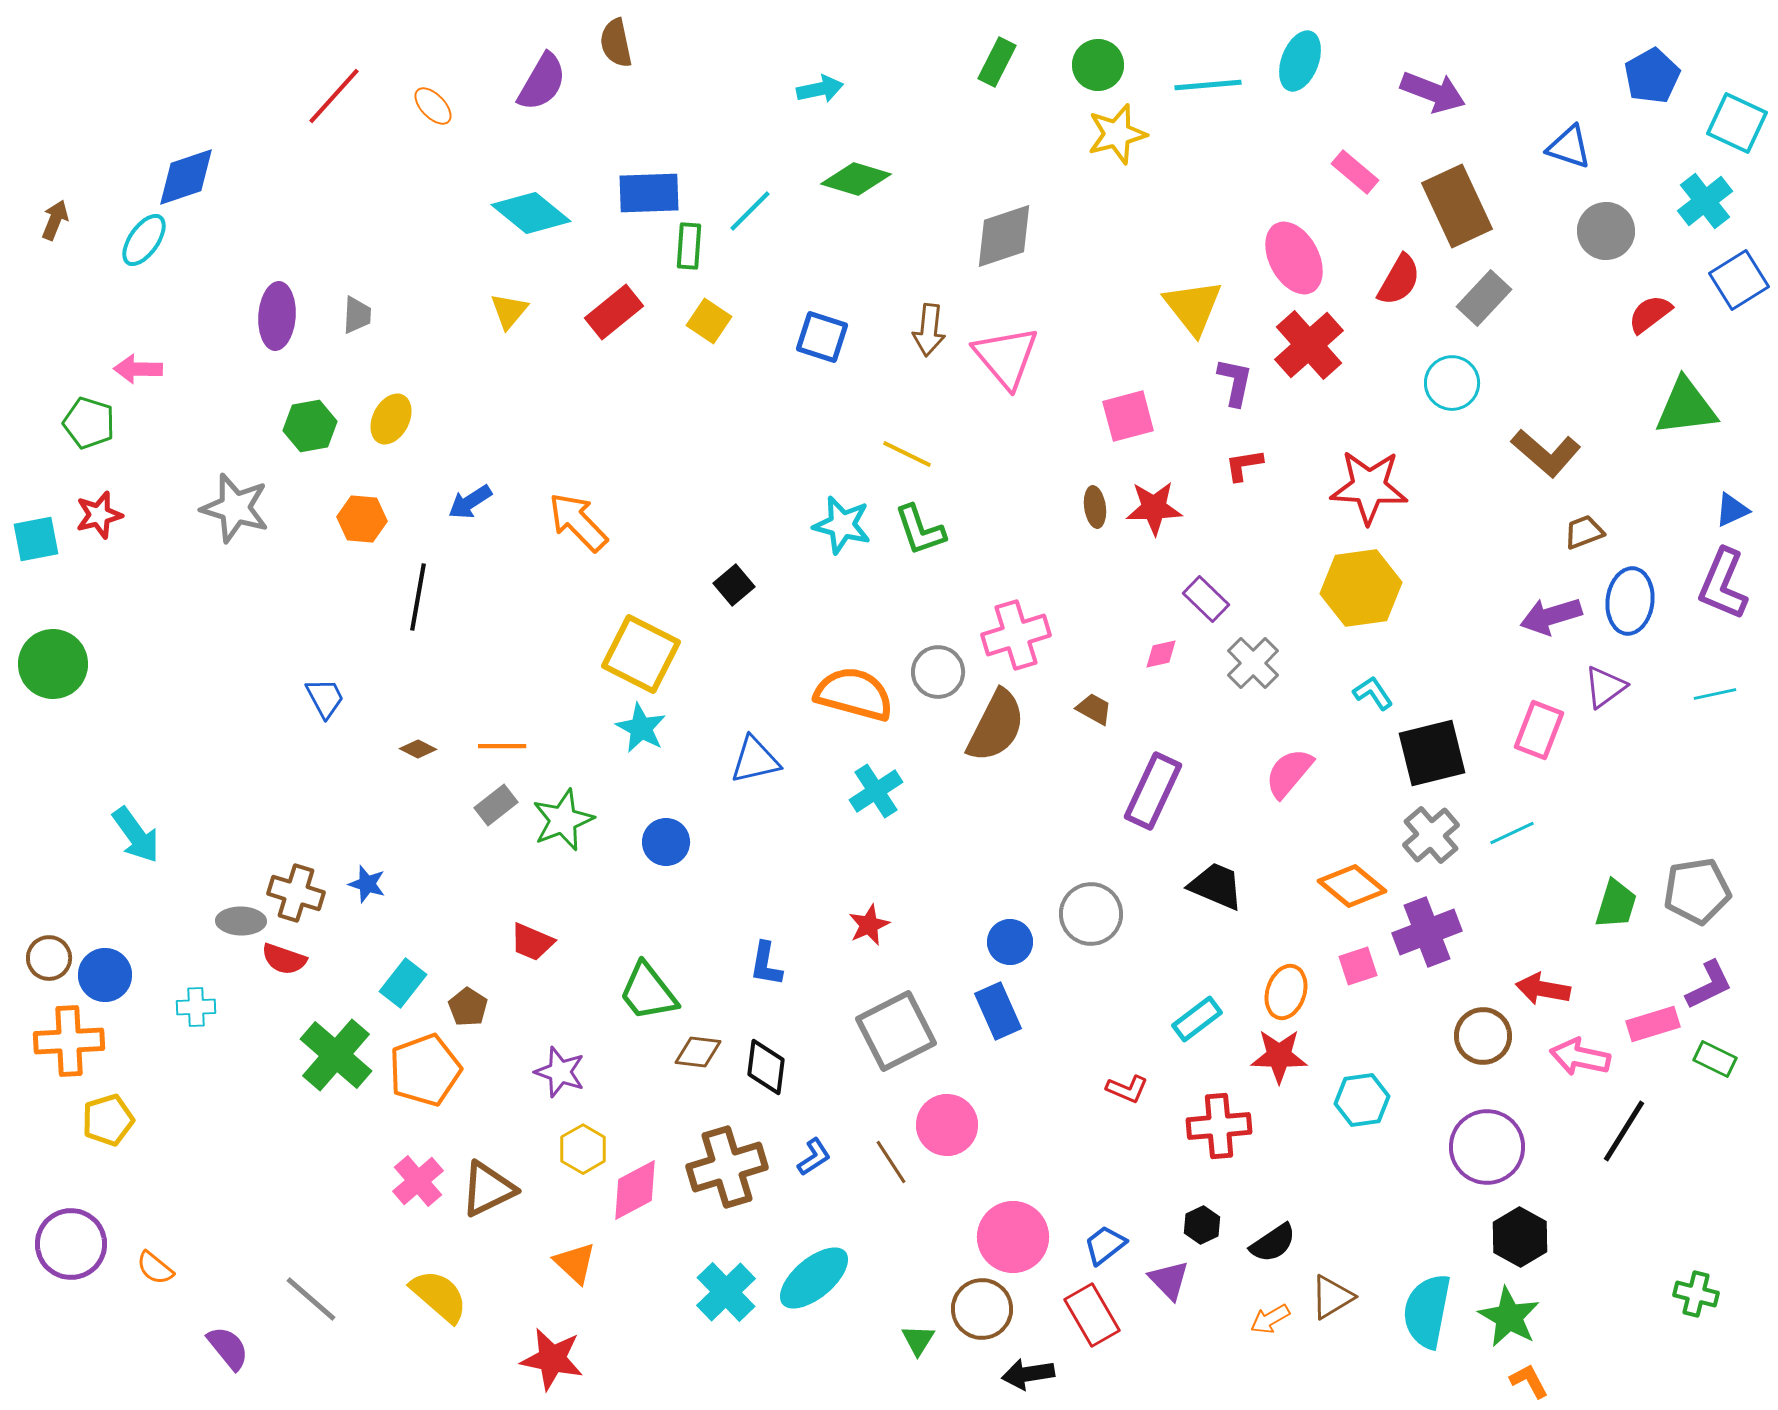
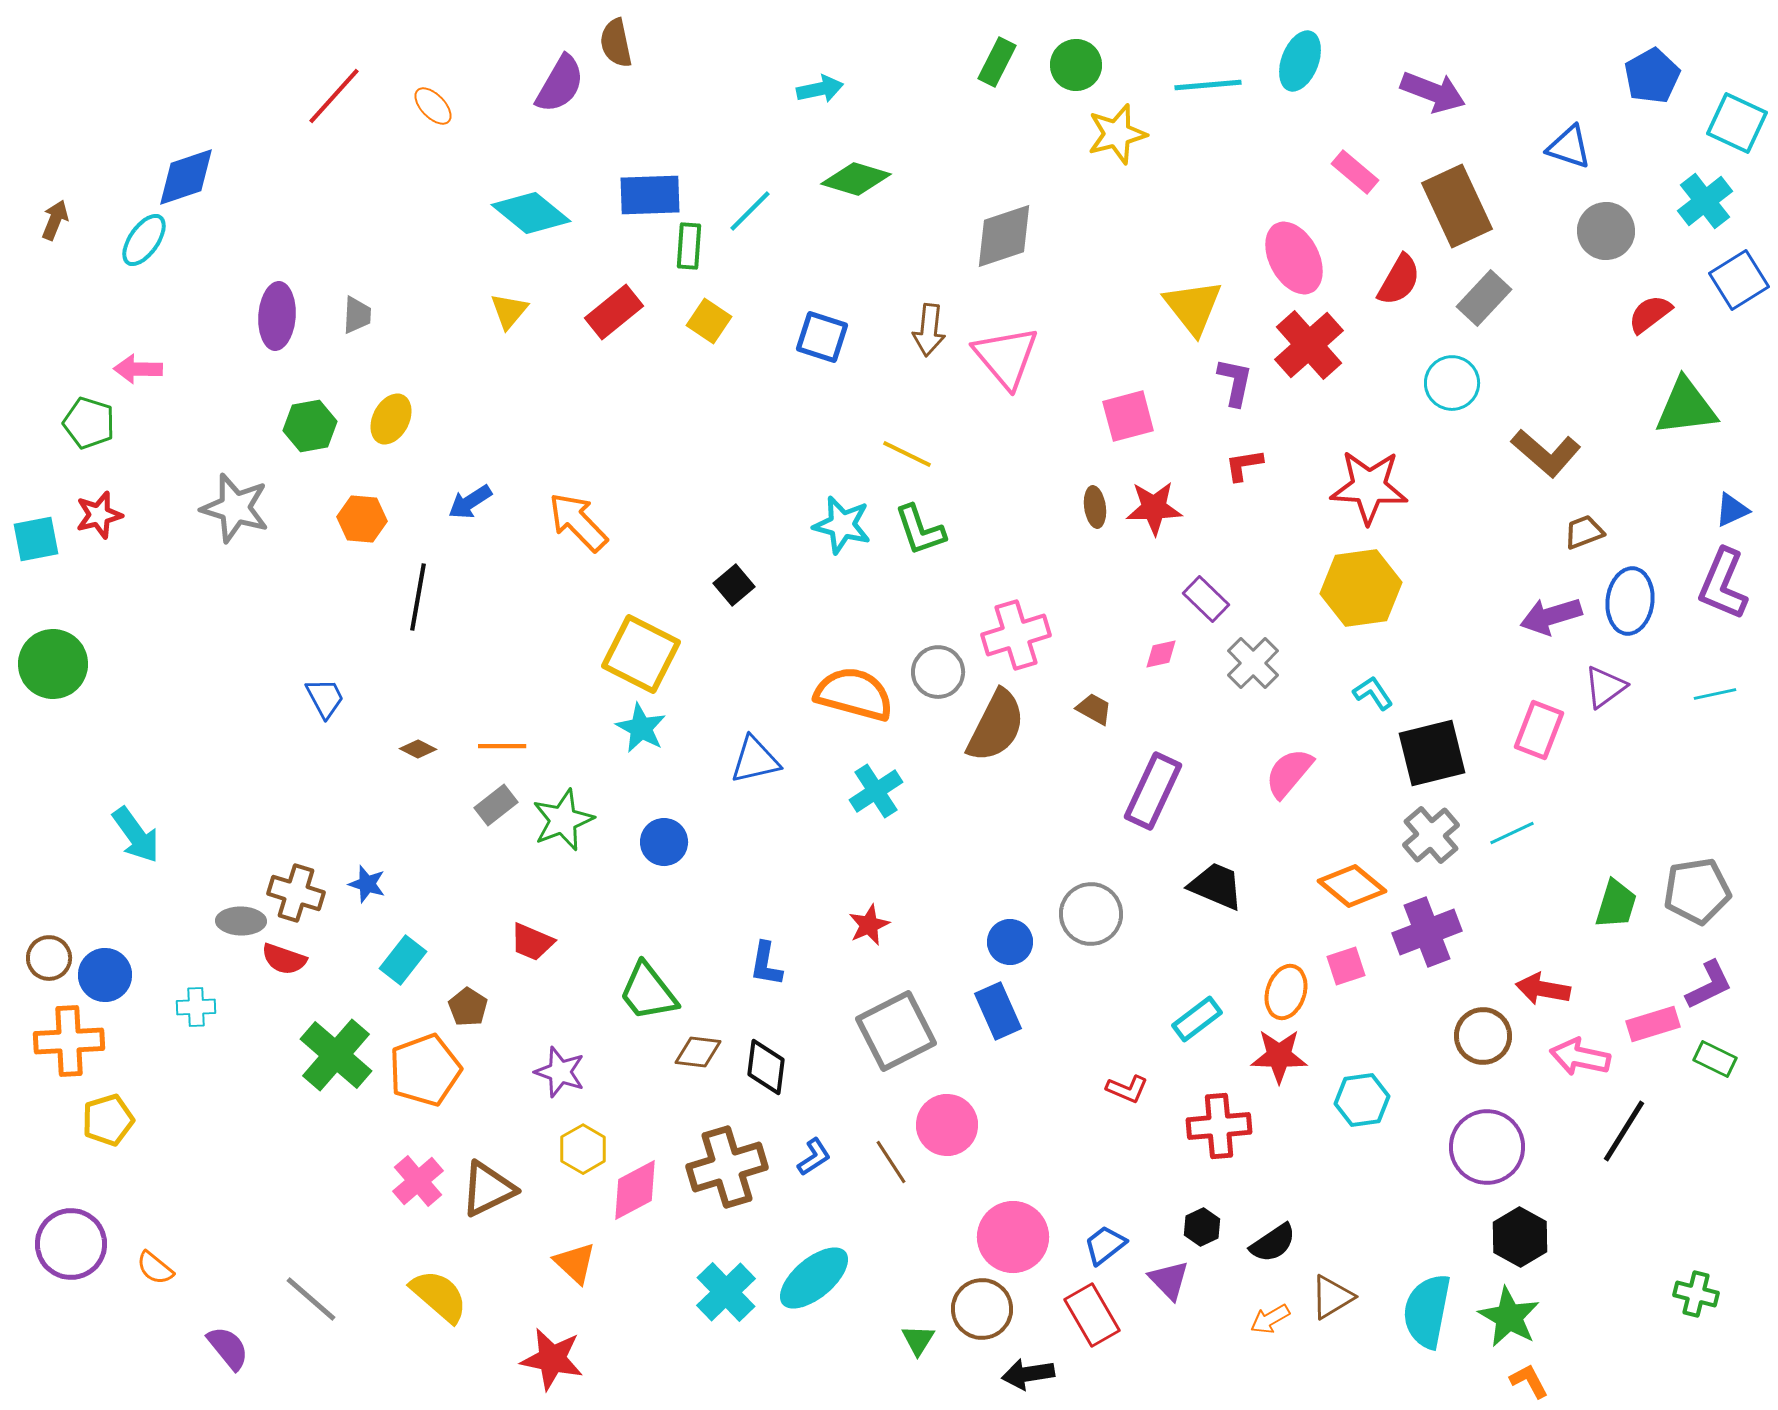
green circle at (1098, 65): moved 22 px left
purple semicircle at (542, 82): moved 18 px right, 2 px down
blue rectangle at (649, 193): moved 1 px right, 2 px down
blue circle at (666, 842): moved 2 px left
pink square at (1358, 966): moved 12 px left
cyan rectangle at (403, 983): moved 23 px up
black hexagon at (1202, 1225): moved 2 px down
